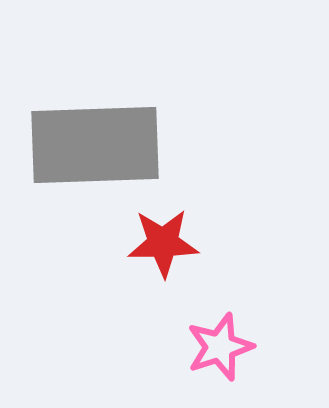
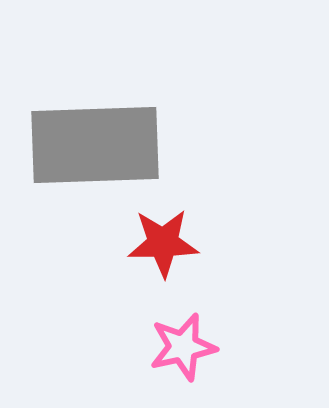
pink star: moved 37 px left; rotated 6 degrees clockwise
